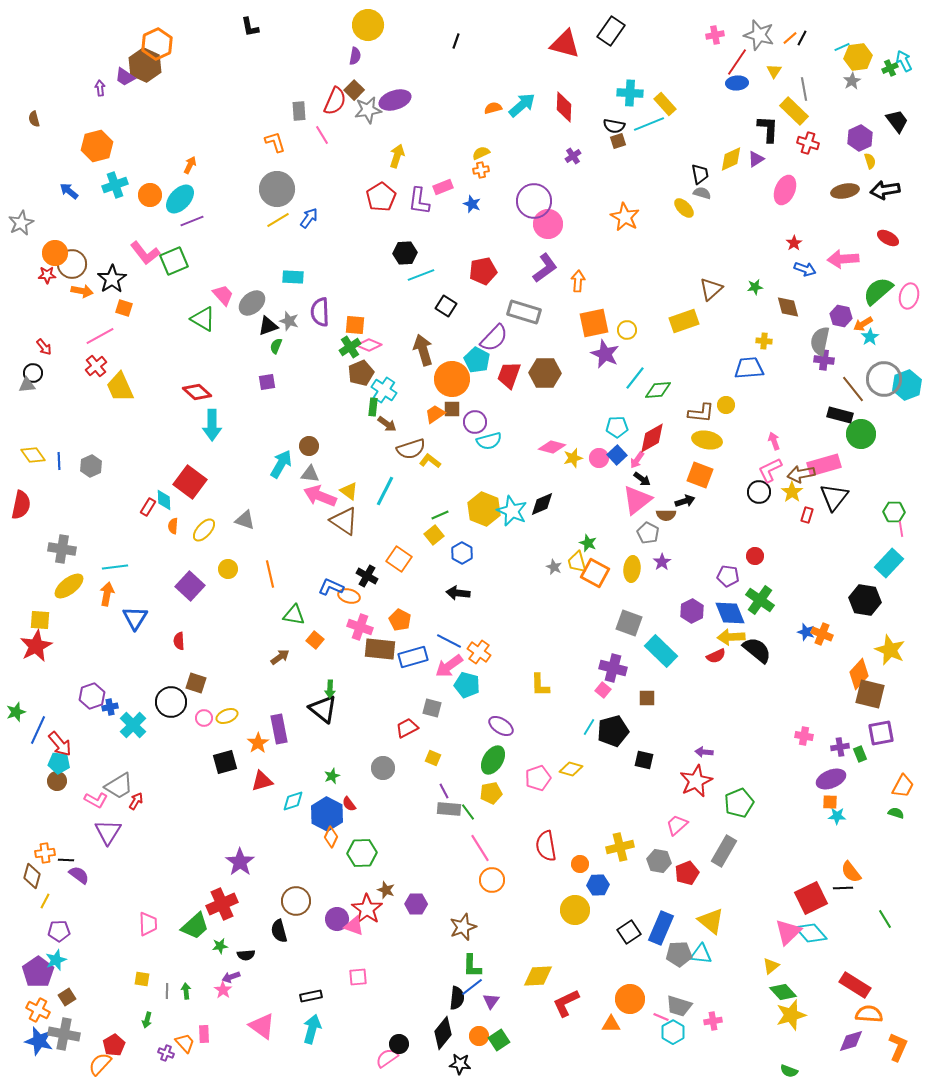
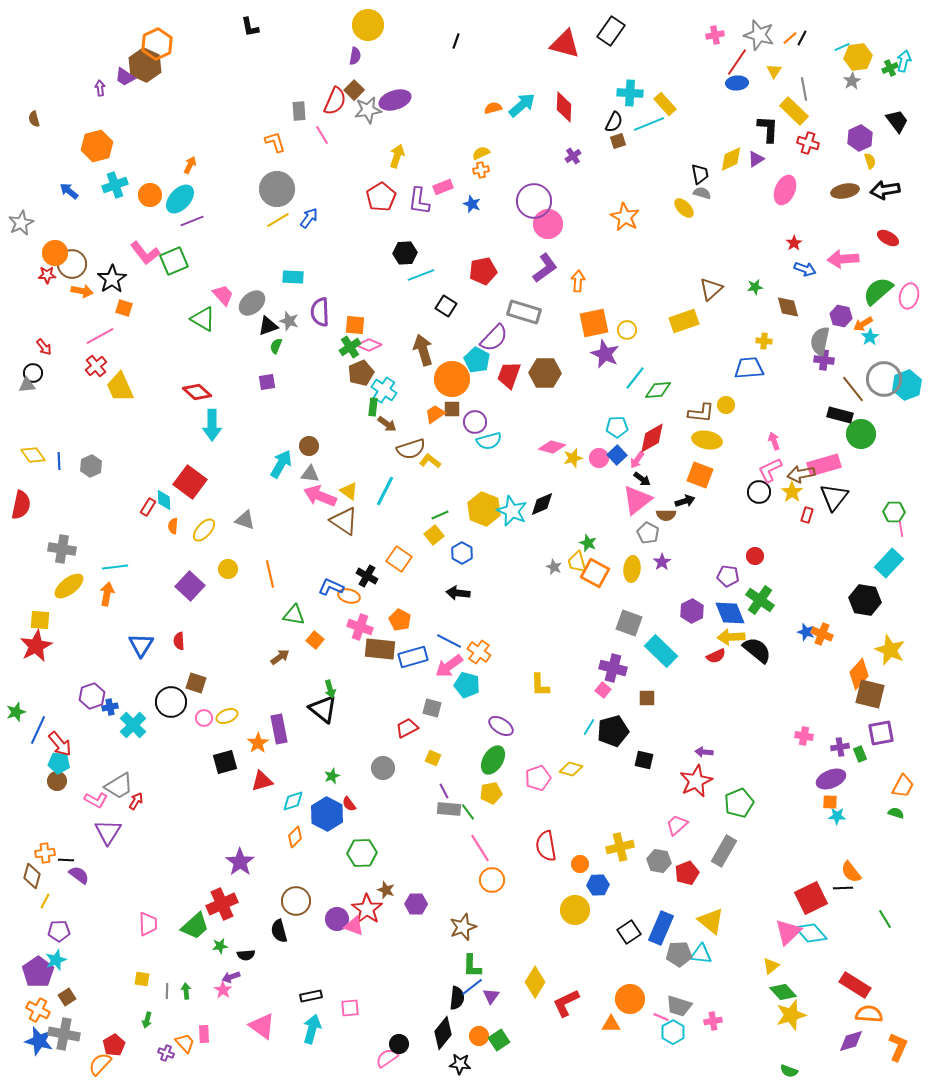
cyan arrow at (904, 61): rotated 40 degrees clockwise
black semicircle at (614, 126): moved 4 px up; rotated 75 degrees counterclockwise
blue triangle at (135, 618): moved 6 px right, 27 px down
green arrow at (330, 689): rotated 18 degrees counterclockwise
orange diamond at (331, 837): moved 36 px left; rotated 20 degrees clockwise
yellow diamond at (538, 976): moved 3 px left, 6 px down; rotated 56 degrees counterclockwise
pink square at (358, 977): moved 8 px left, 31 px down
purple triangle at (491, 1001): moved 5 px up
